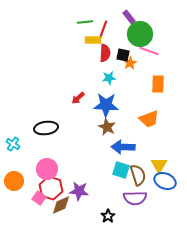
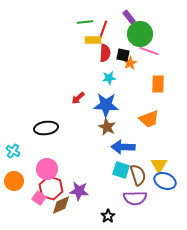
cyan cross: moved 7 px down
